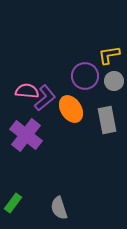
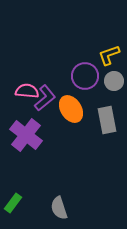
yellow L-shape: rotated 10 degrees counterclockwise
